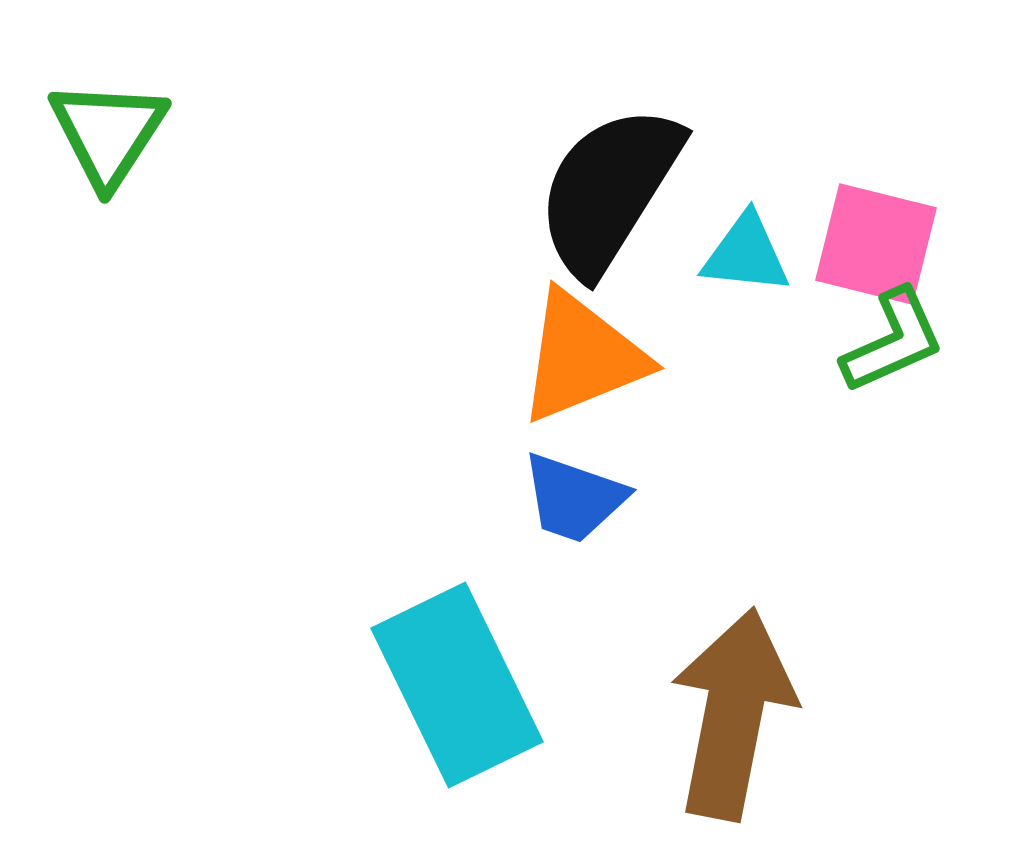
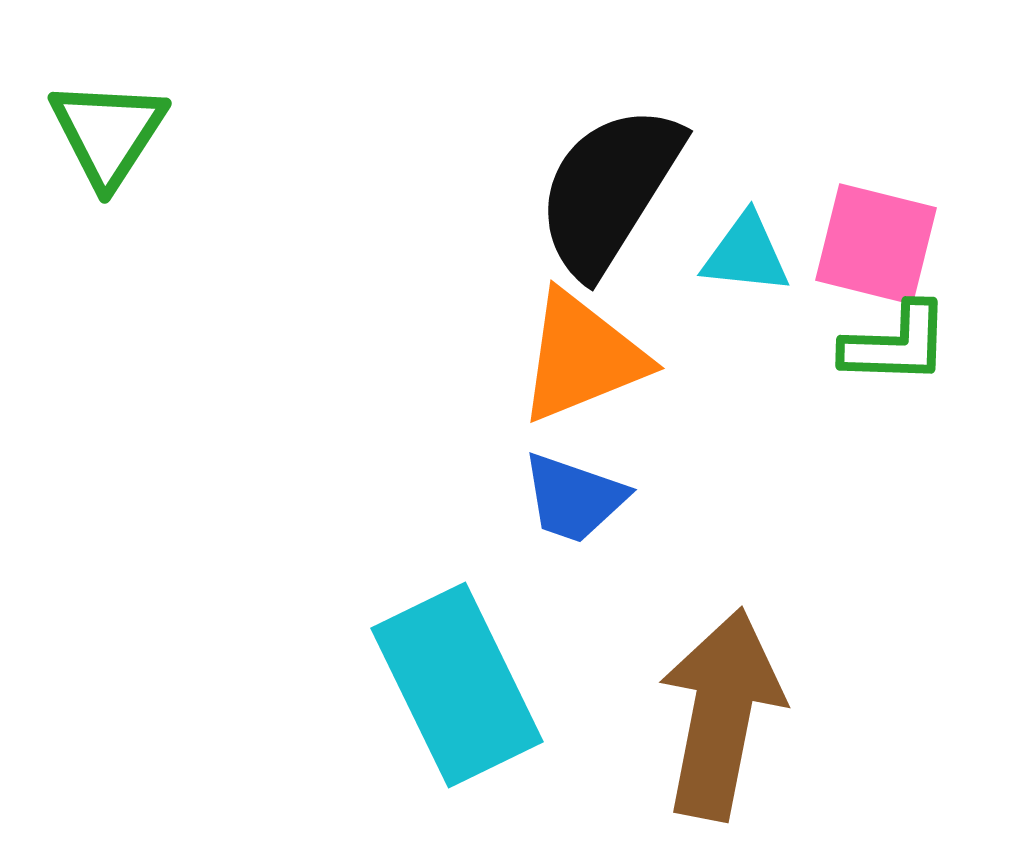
green L-shape: moved 3 px right, 3 px down; rotated 26 degrees clockwise
brown arrow: moved 12 px left
